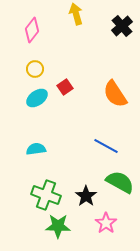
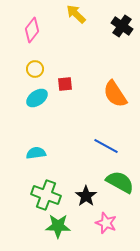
yellow arrow: rotated 30 degrees counterclockwise
black cross: rotated 15 degrees counterclockwise
red square: moved 3 px up; rotated 28 degrees clockwise
cyan semicircle: moved 4 px down
pink star: rotated 15 degrees counterclockwise
